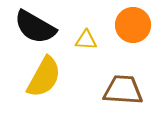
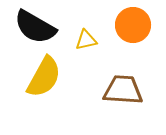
yellow triangle: rotated 15 degrees counterclockwise
